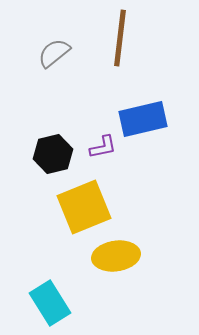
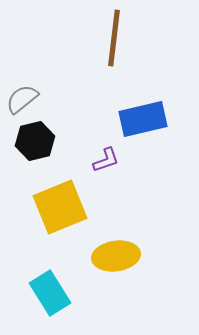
brown line: moved 6 px left
gray semicircle: moved 32 px left, 46 px down
purple L-shape: moved 3 px right, 13 px down; rotated 8 degrees counterclockwise
black hexagon: moved 18 px left, 13 px up
yellow square: moved 24 px left
cyan rectangle: moved 10 px up
